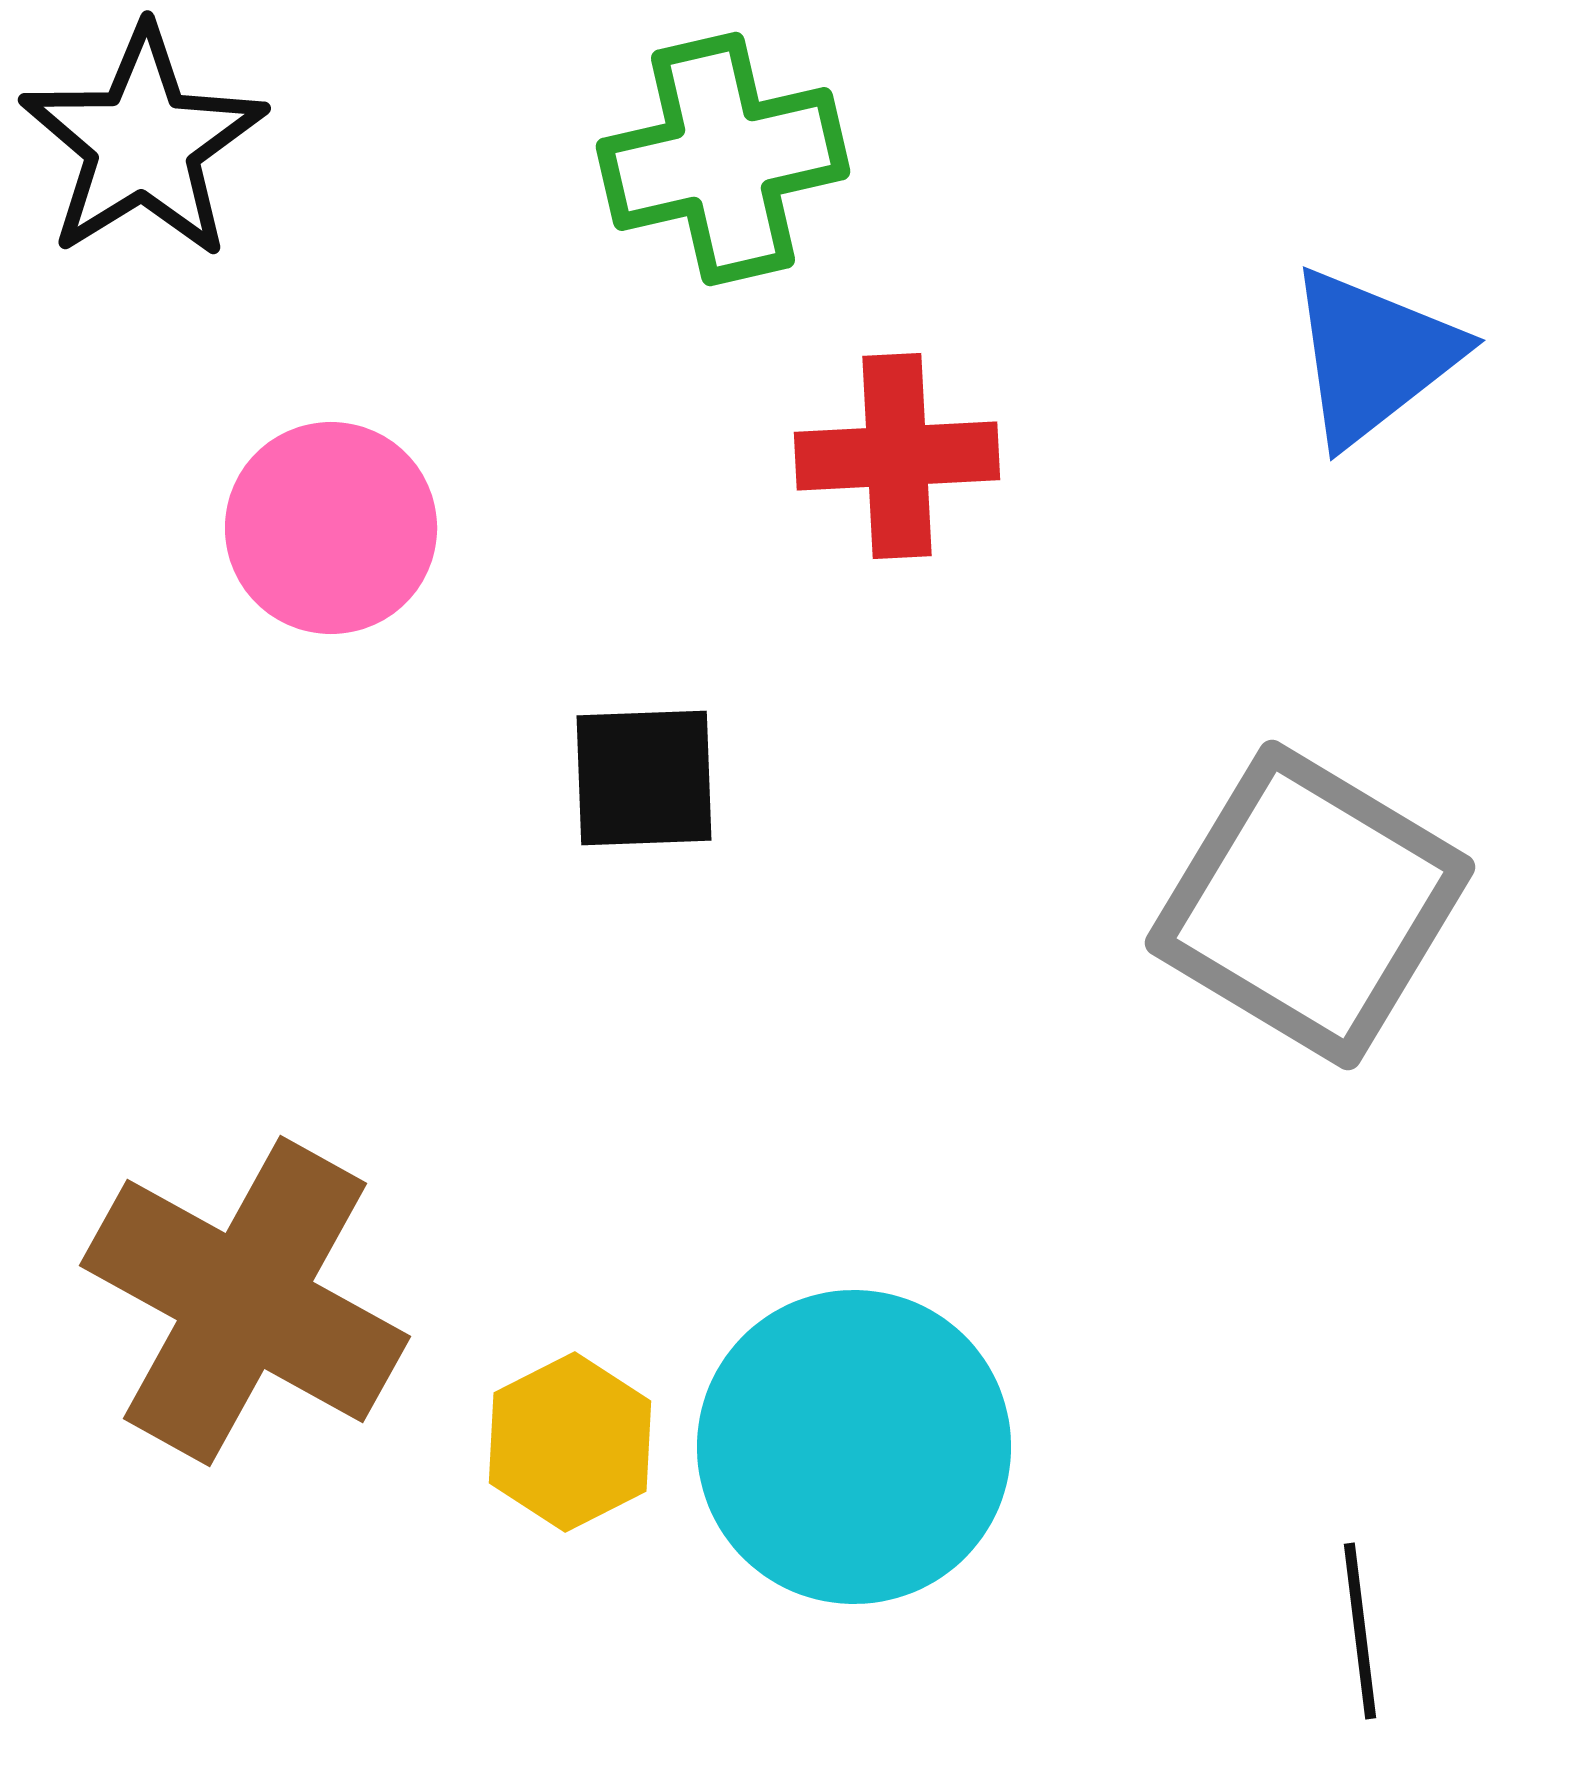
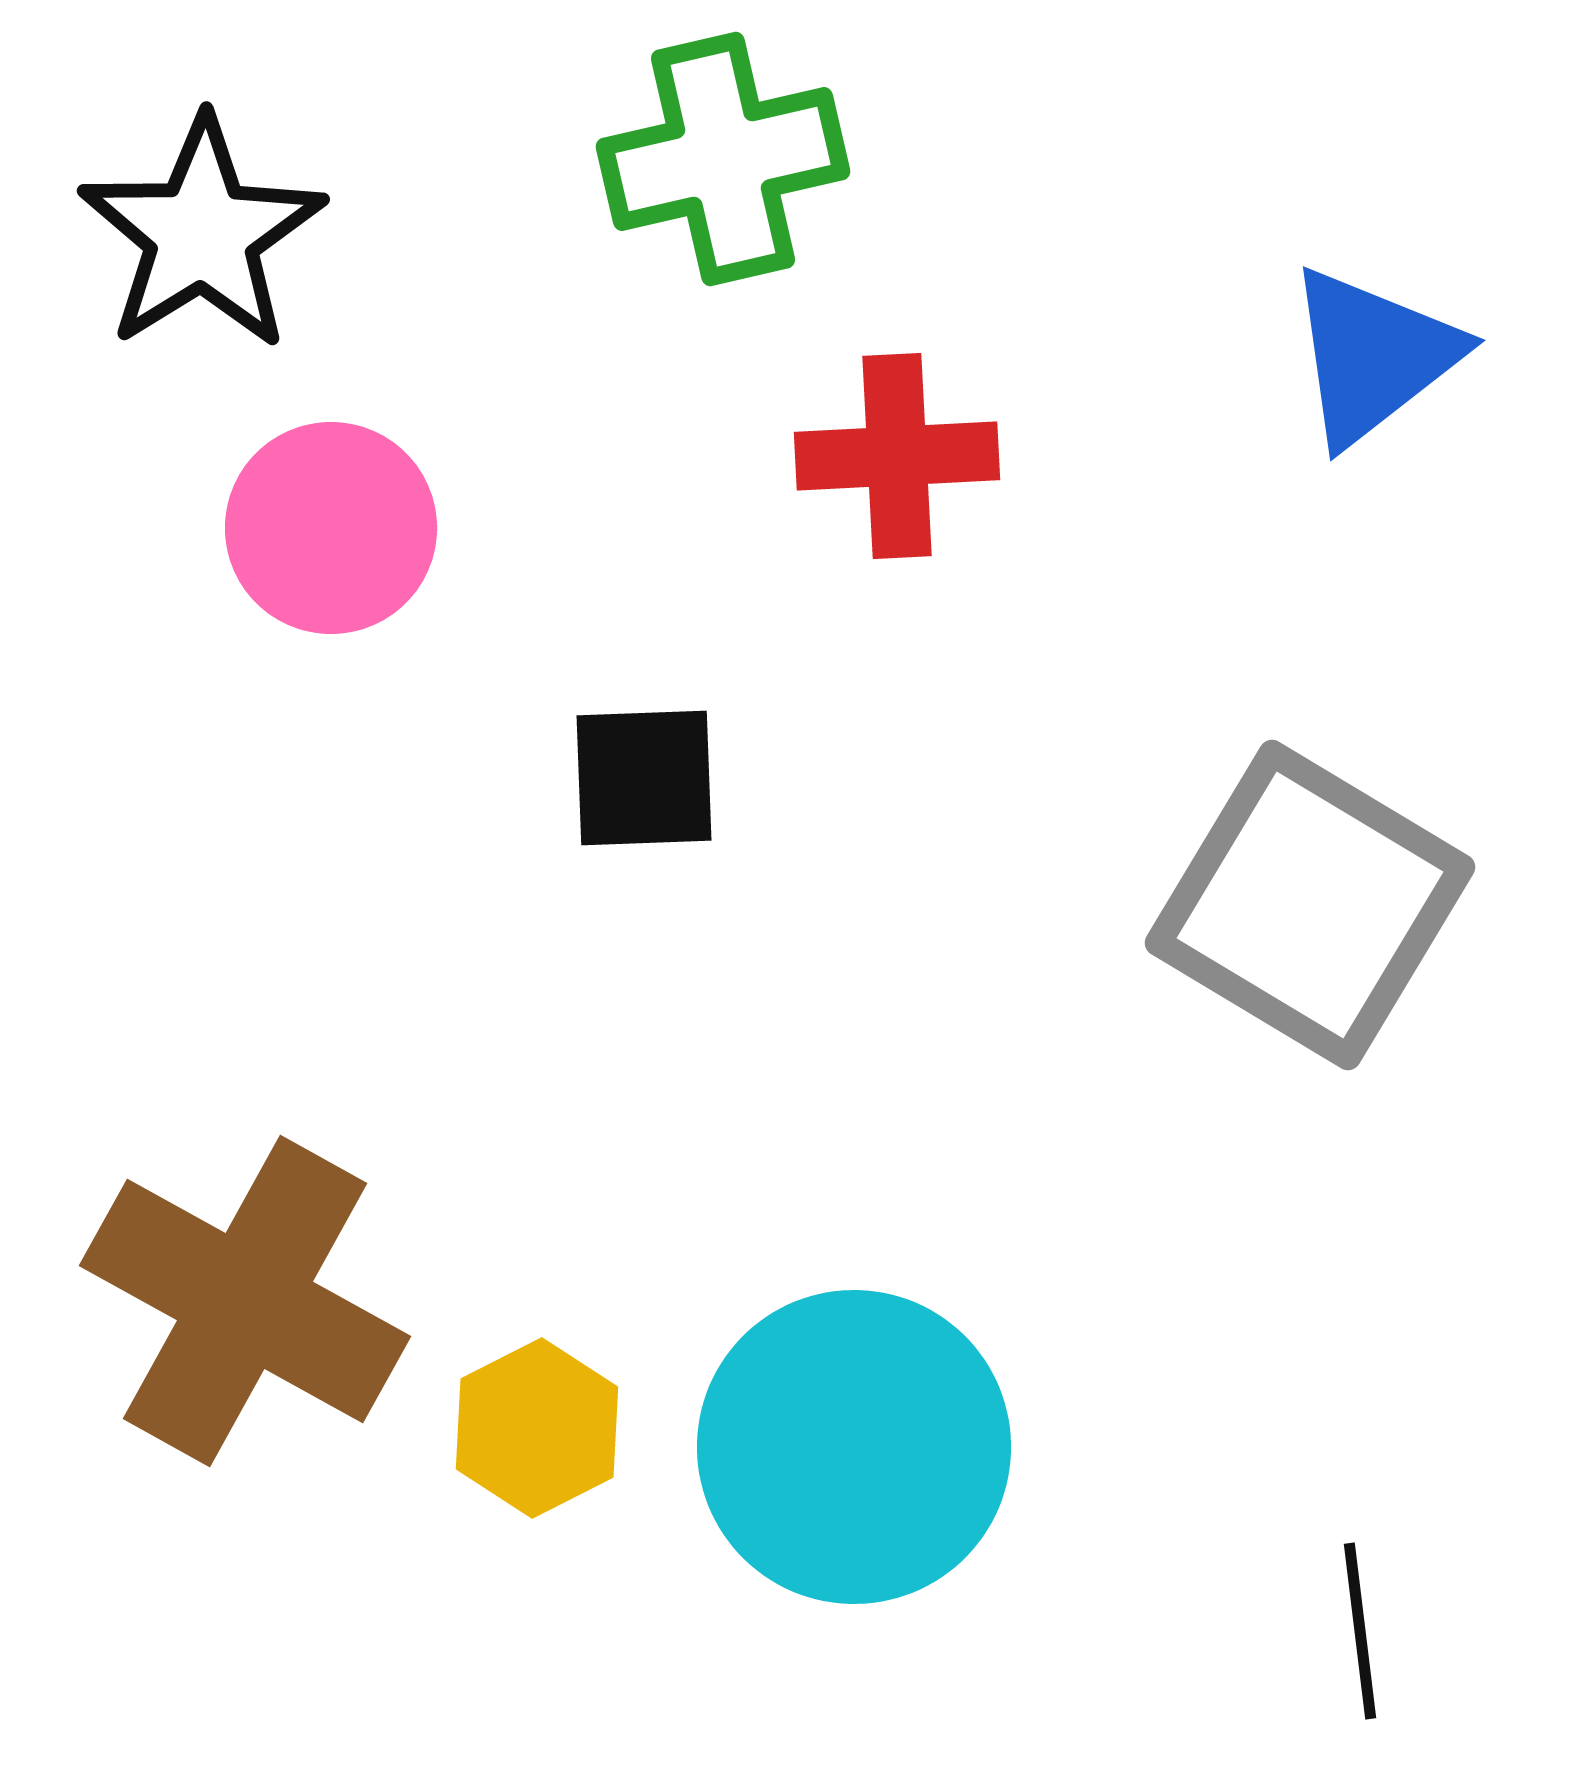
black star: moved 59 px right, 91 px down
yellow hexagon: moved 33 px left, 14 px up
